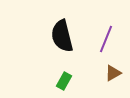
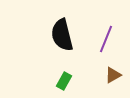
black semicircle: moved 1 px up
brown triangle: moved 2 px down
